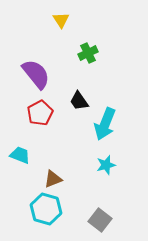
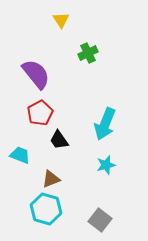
black trapezoid: moved 20 px left, 39 px down
brown triangle: moved 2 px left
